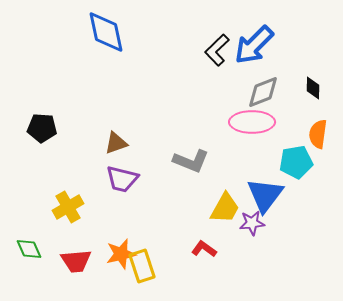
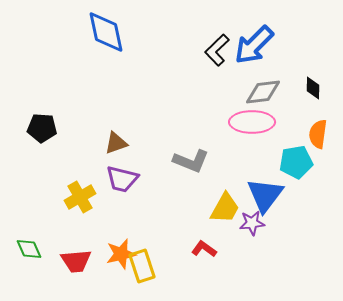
gray diamond: rotated 15 degrees clockwise
yellow cross: moved 12 px right, 10 px up
